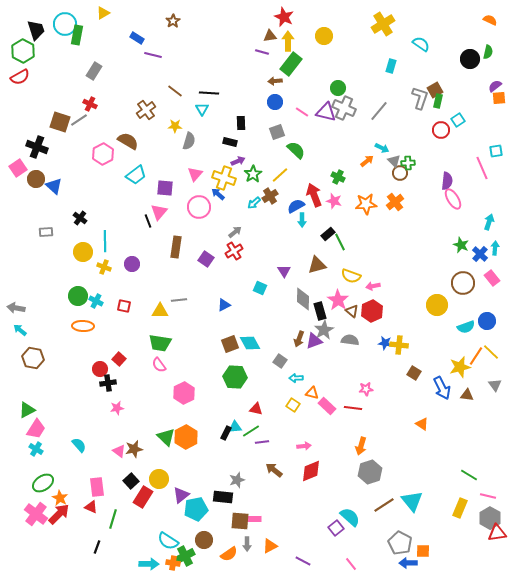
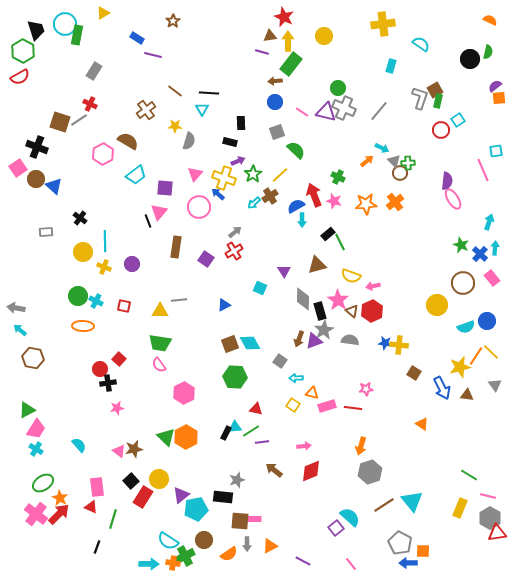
yellow cross at (383, 24): rotated 25 degrees clockwise
pink line at (482, 168): moved 1 px right, 2 px down
pink rectangle at (327, 406): rotated 60 degrees counterclockwise
